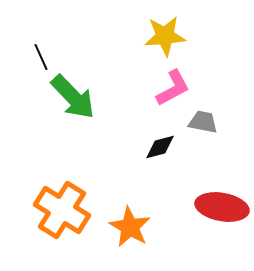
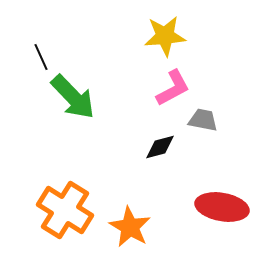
gray trapezoid: moved 2 px up
orange cross: moved 3 px right
